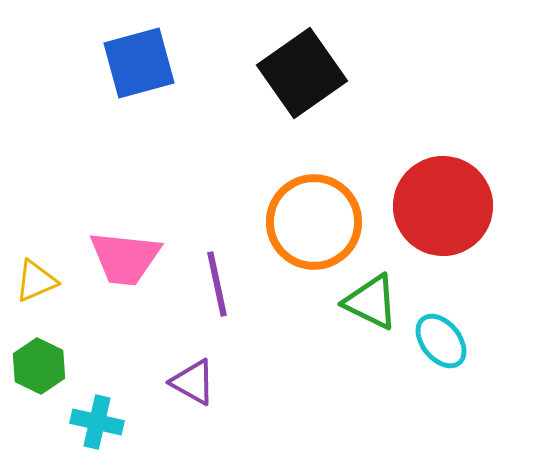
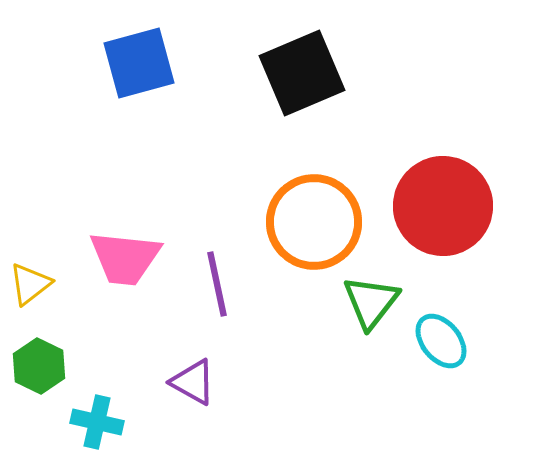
black square: rotated 12 degrees clockwise
yellow triangle: moved 6 px left, 3 px down; rotated 15 degrees counterclockwise
green triangle: rotated 42 degrees clockwise
